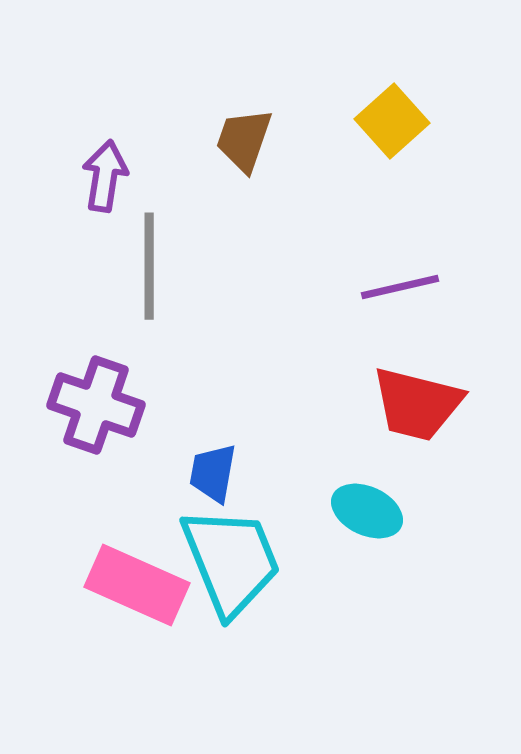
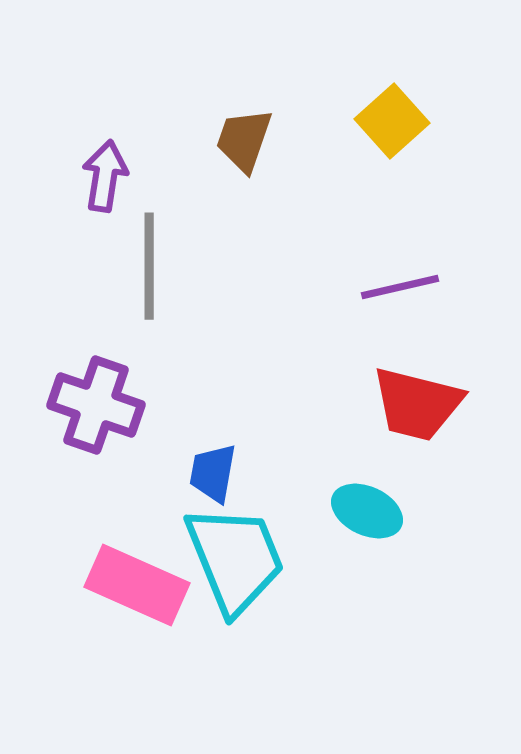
cyan trapezoid: moved 4 px right, 2 px up
